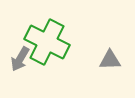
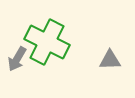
gray arrow: moved 3 px left
